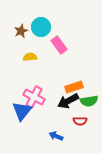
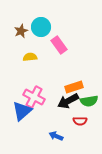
blue triangle: rotated 10 degrees clockwise
